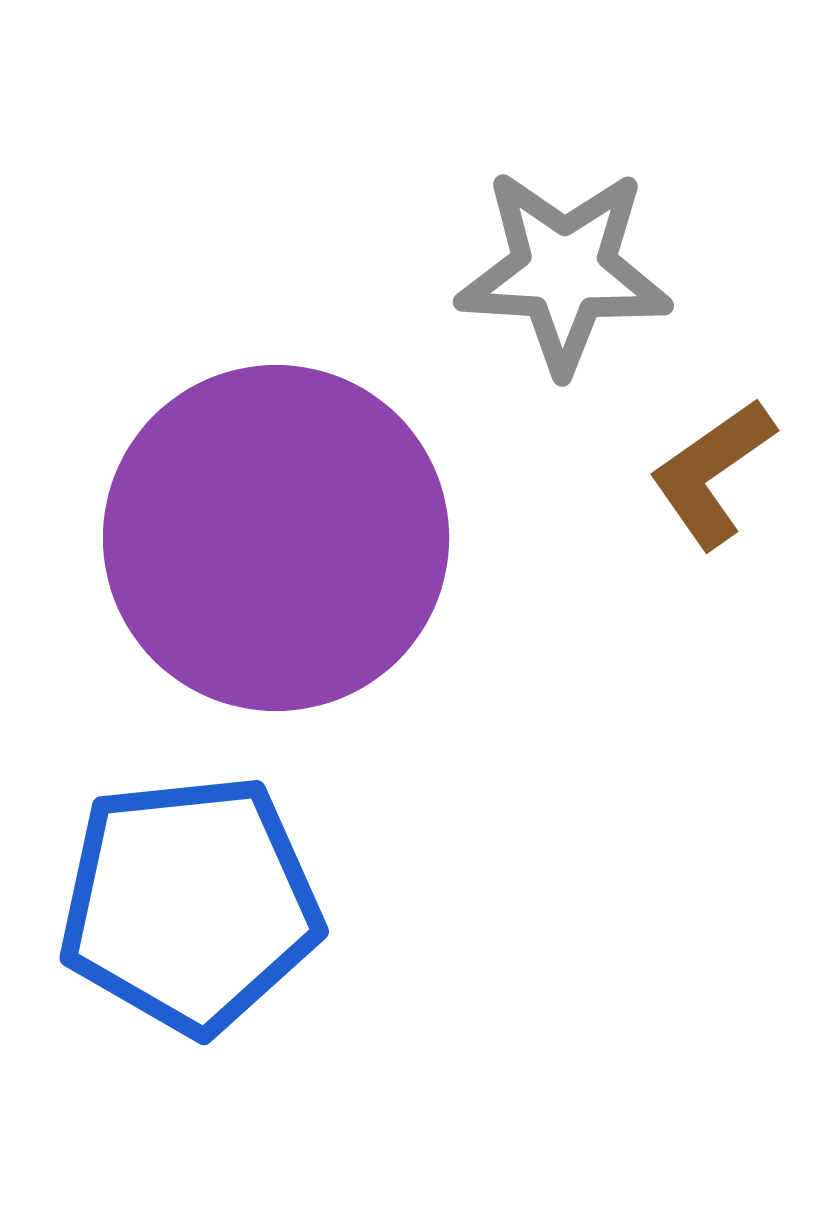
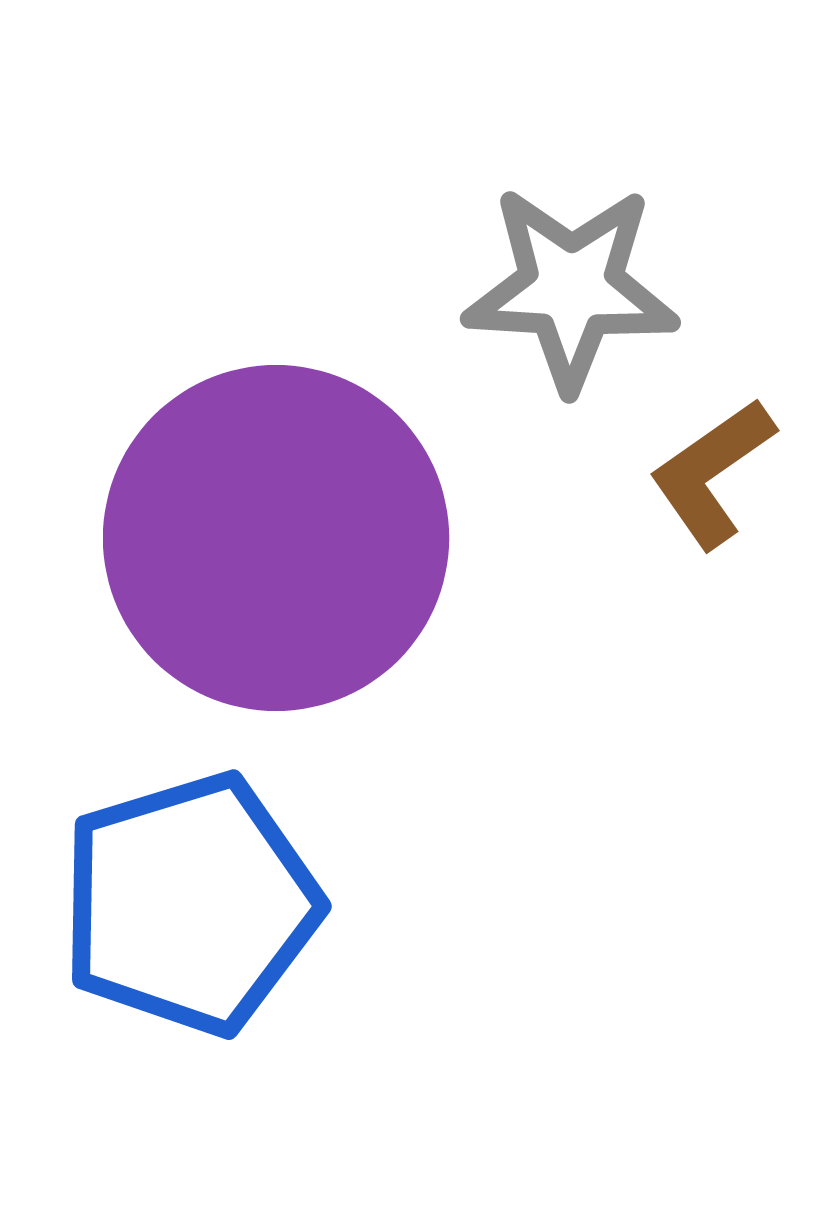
gray star: moved 7 px right, 17 px down
blue pentagon: rotated 11 degrees counterclockwise
